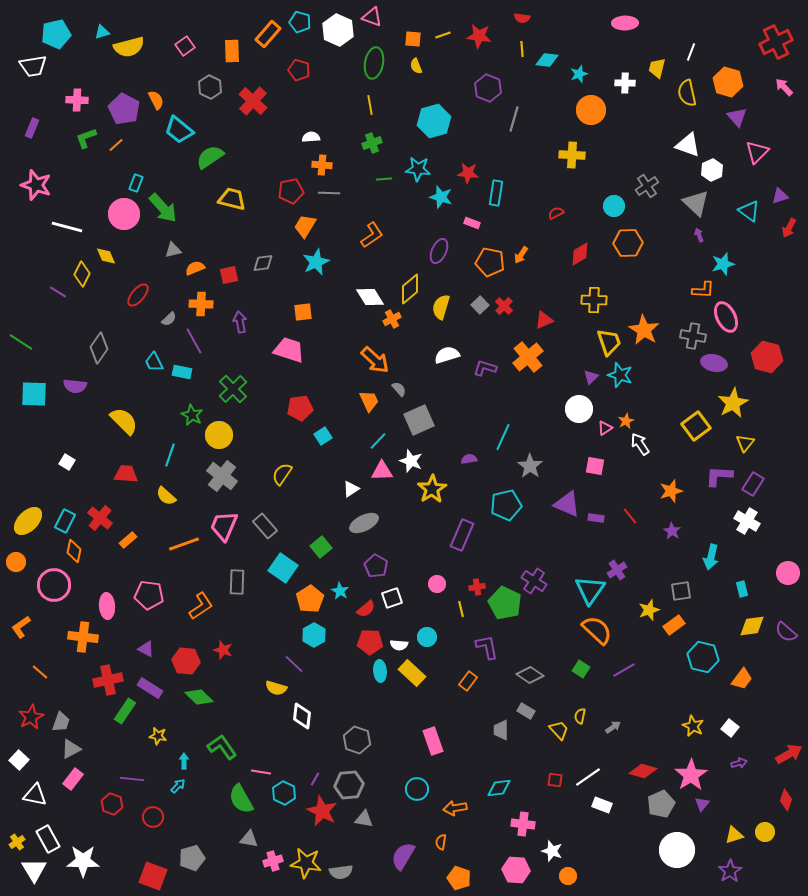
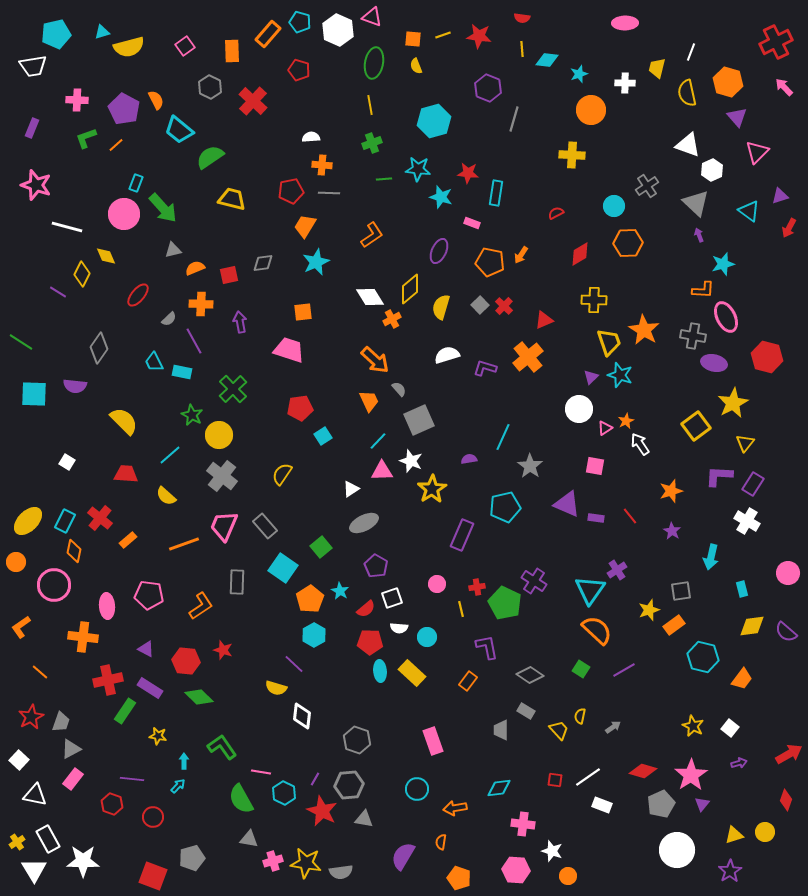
cyan line at (170, 455): rotated 30 degrees clockwise
cyan pentagon at (506, 505): moved 1 px left, 2 px down
white semicircle at (399, 645): moved 17 px up
